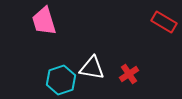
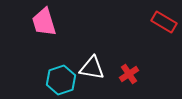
pink trapezoid: moved 1 px down
